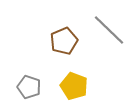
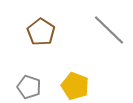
brown pentagon: moved 23 px left, 9 px up; rotated 16 degrees counterclockwise
yellow pentagon: moved 1 px right
